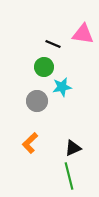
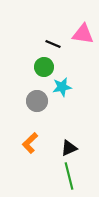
black triangle: moved 4 px left
